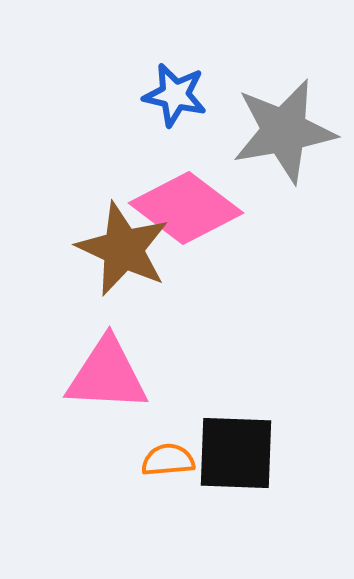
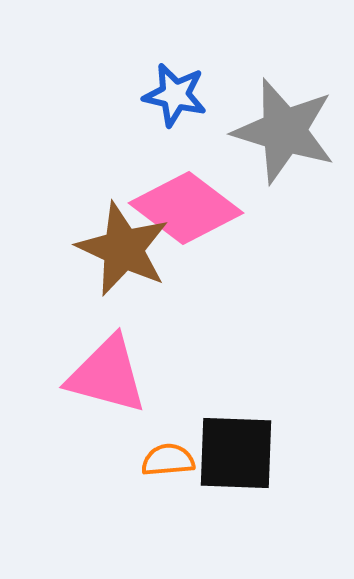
gray star: rotated 27 degrees clockwise
pink triangle: rotated 12 degrees clockwise
